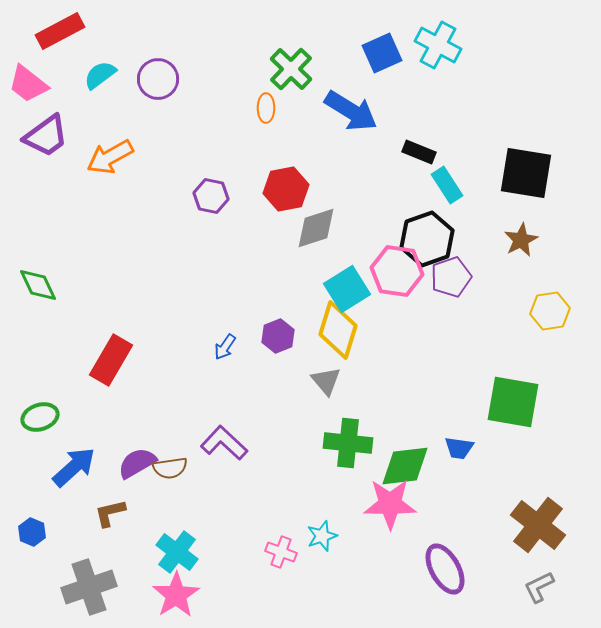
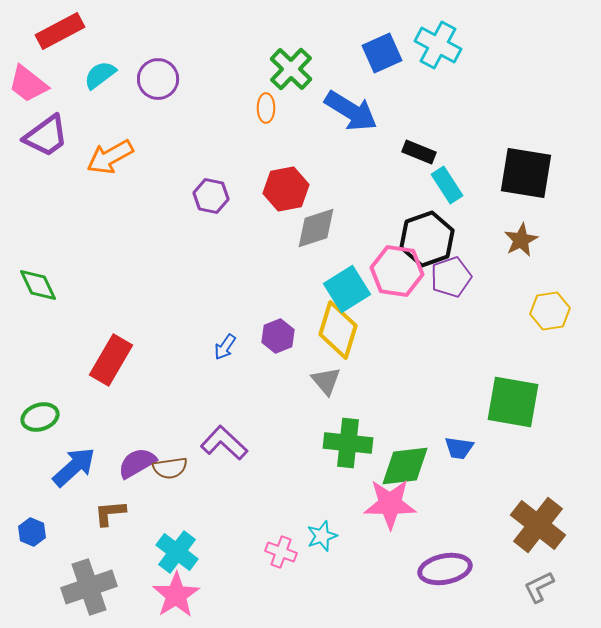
brown L-shape at (110, 513): rotated 8 degrees clockwise
purple ellipse at (445, 569): rotated 72 degrees counterclockwise
